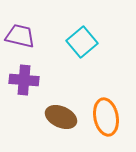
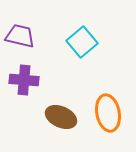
orange ellipse: moved 2 px right, 4 px up
